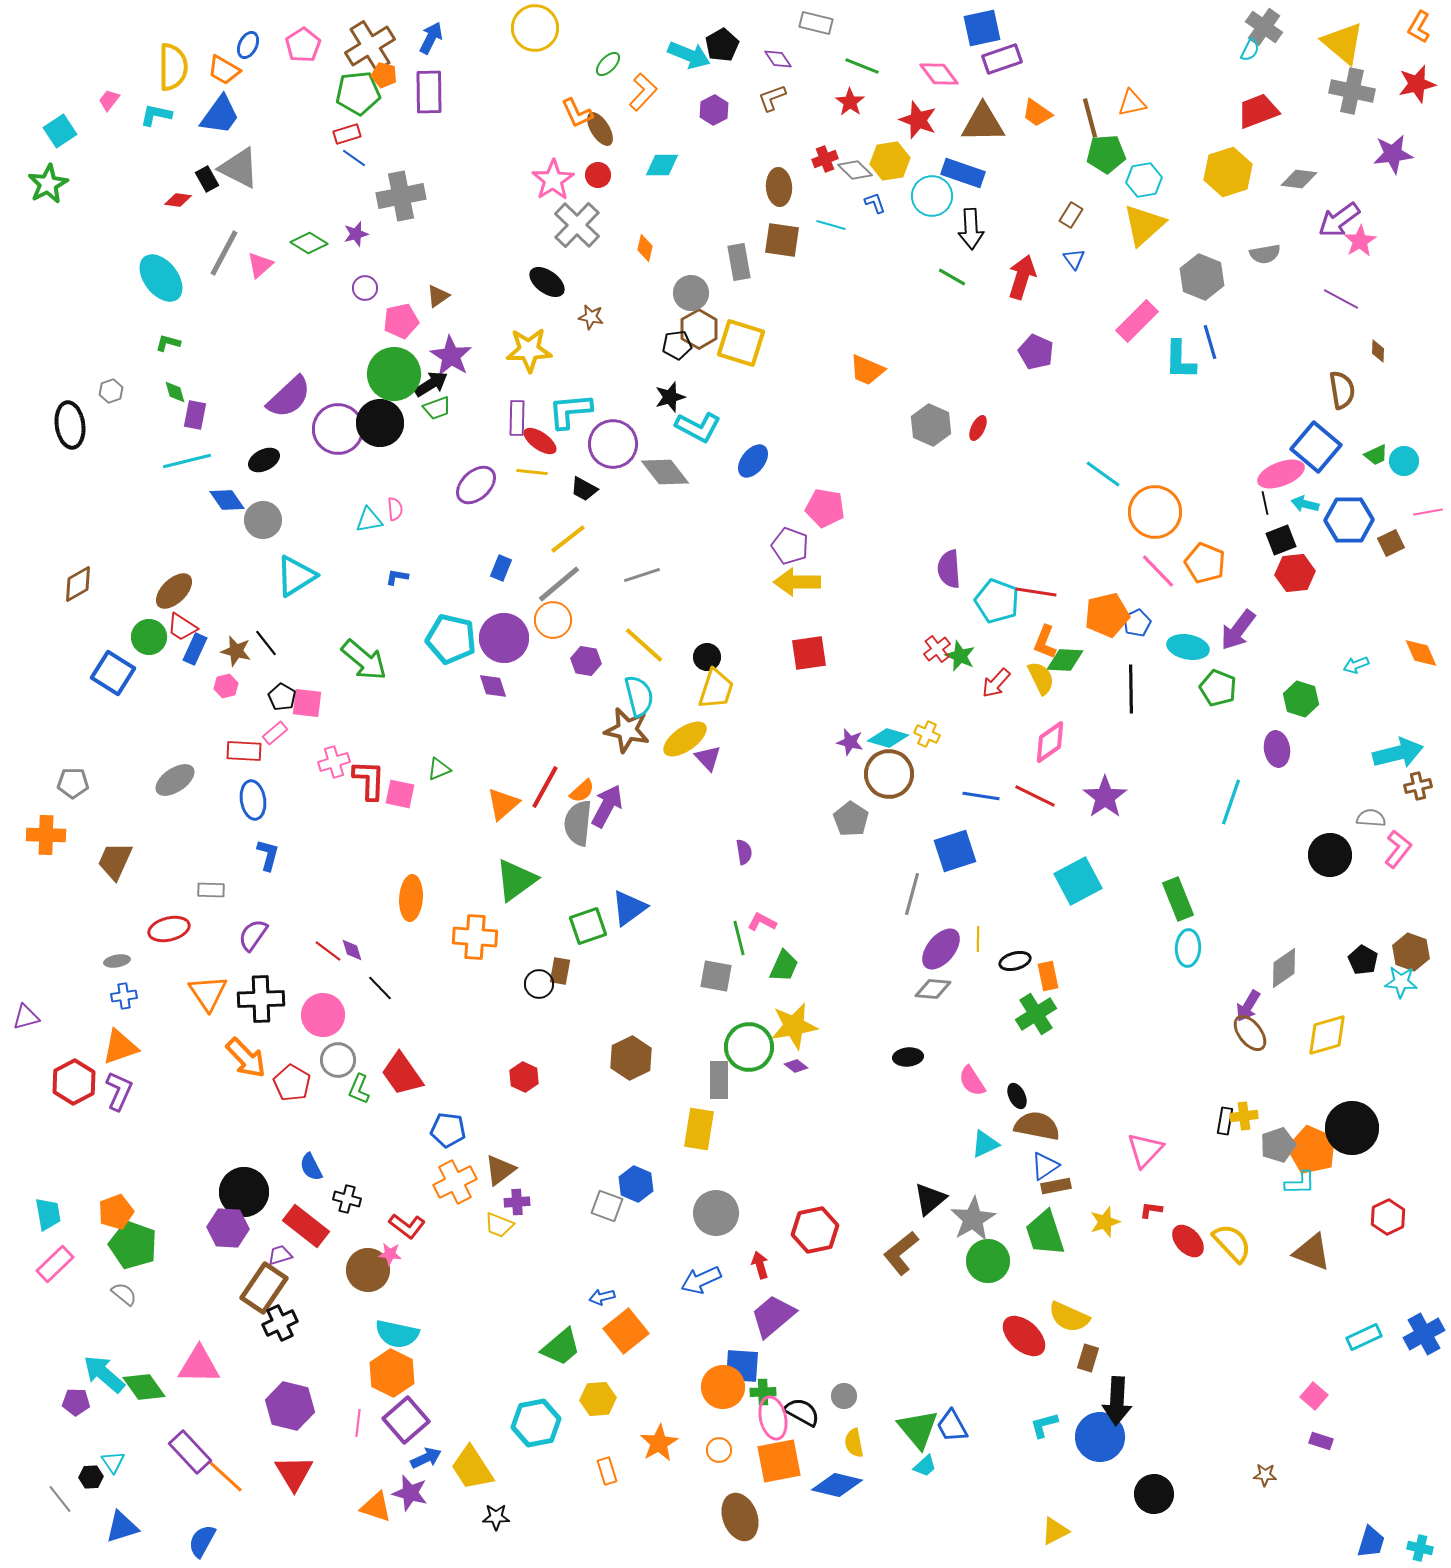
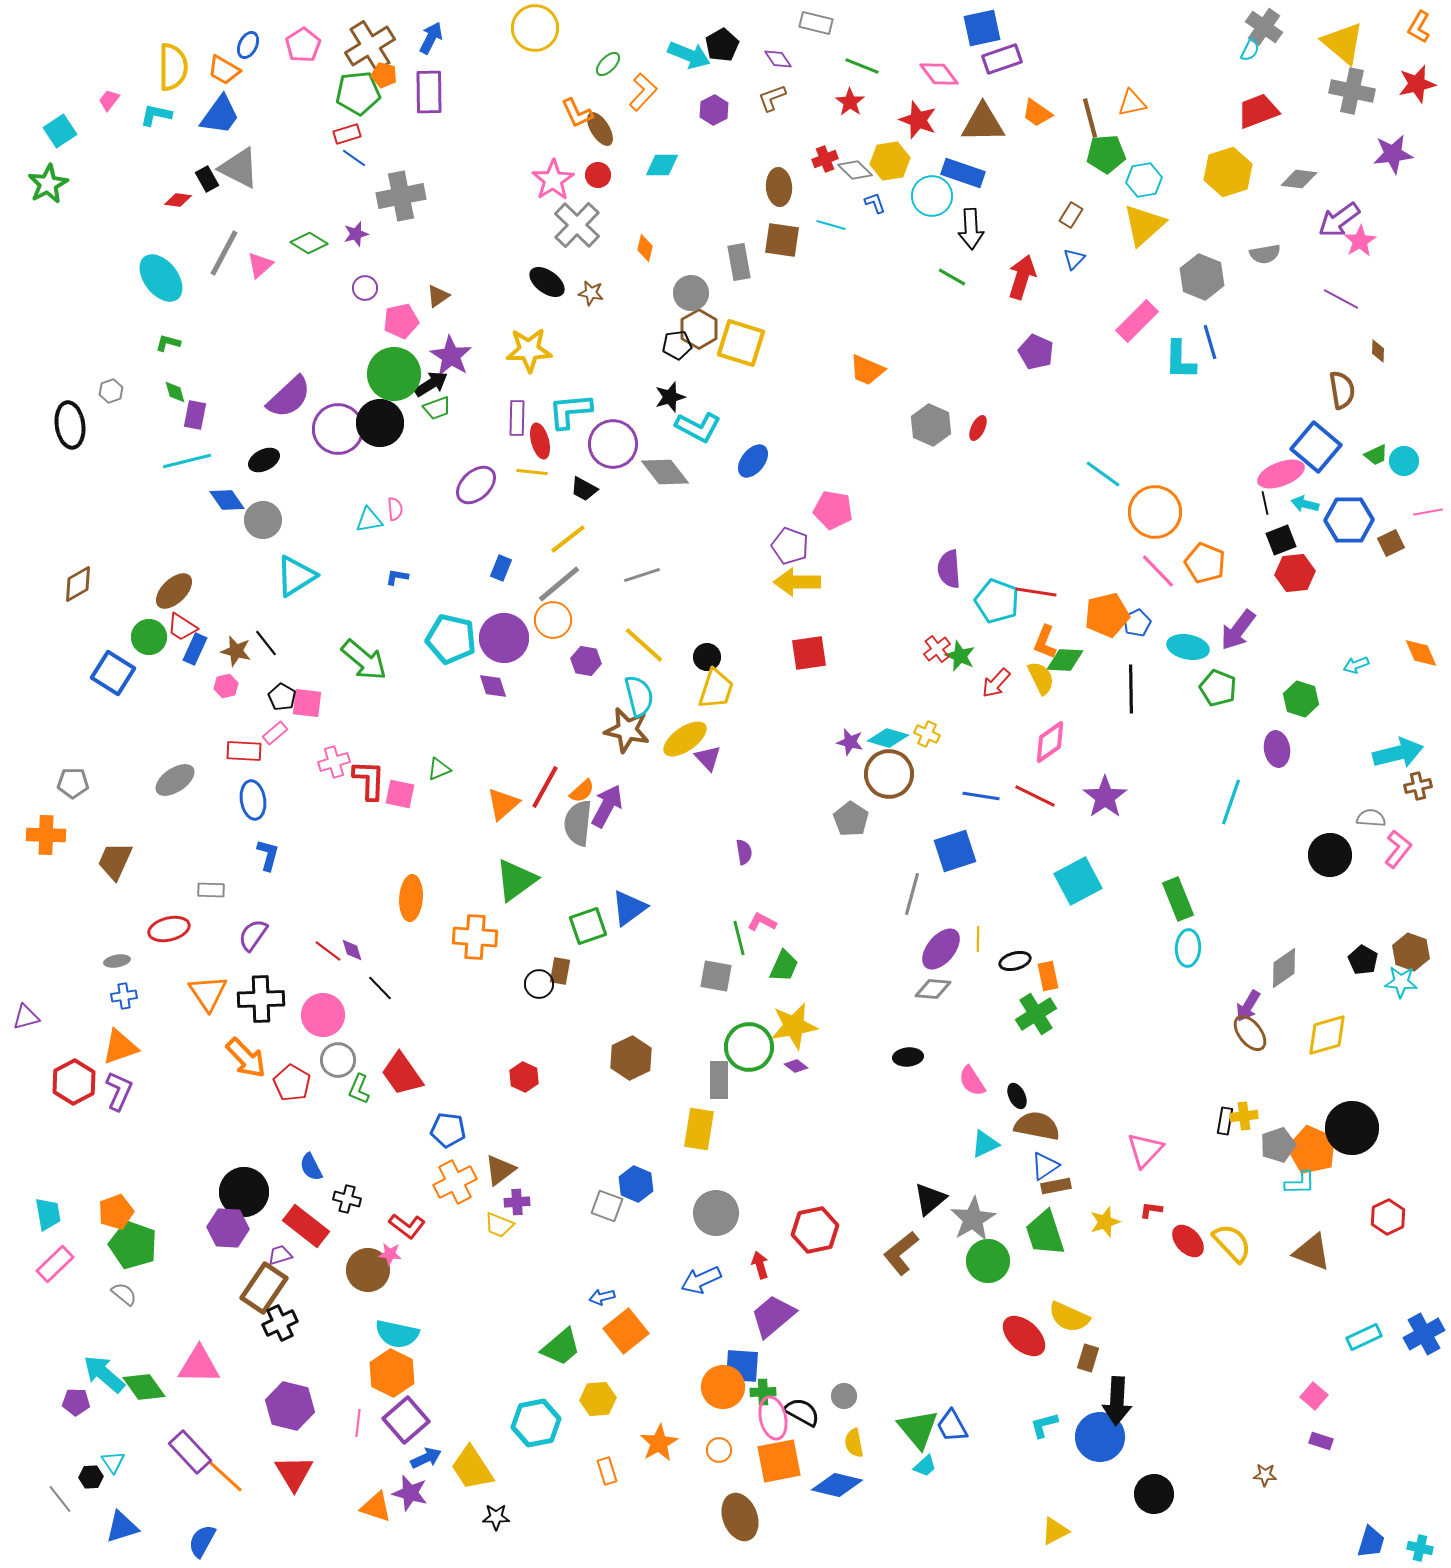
blue triangle at (1074, 259): rotated 20 degrees clockwise
brown star at (591, 317): moved 24 px up
red ellipse at (540, 441): rotated 40 degrees clockwise
pink pentagon at (825, 508): moved 8 px right, 2 px down
